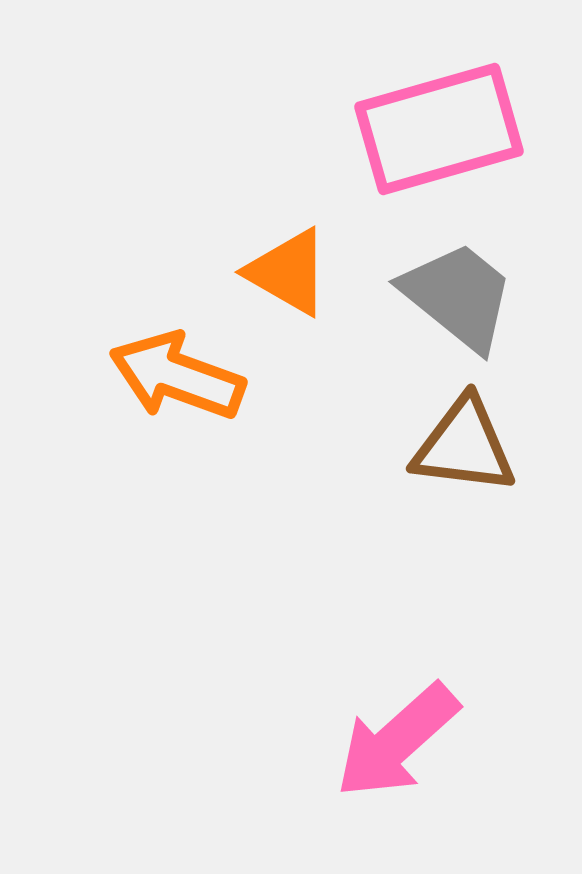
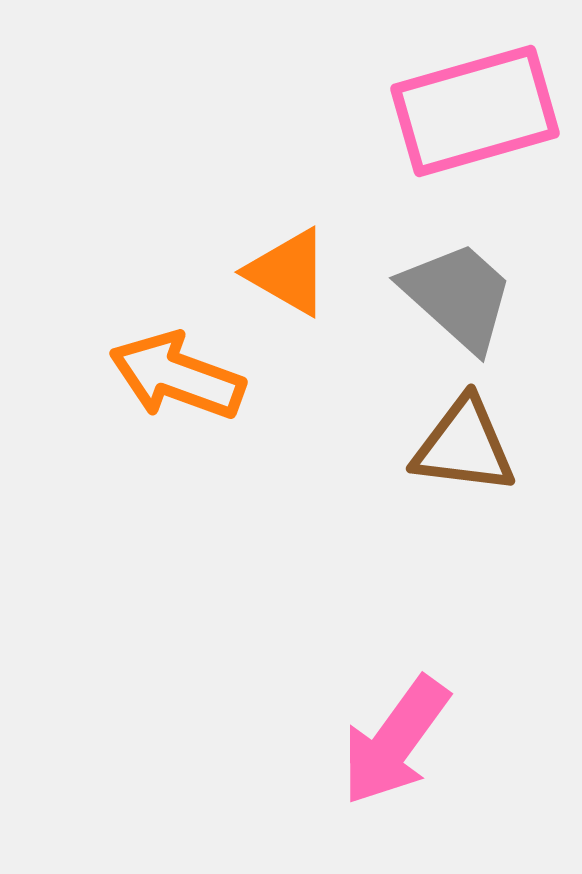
pink rectangle: moved 36 px right, 18 px up
gray trapezoid: rotated 3 degrees clockwise
pink arrow: moved 2 px left; rotated 12 degrees counterclockwise
